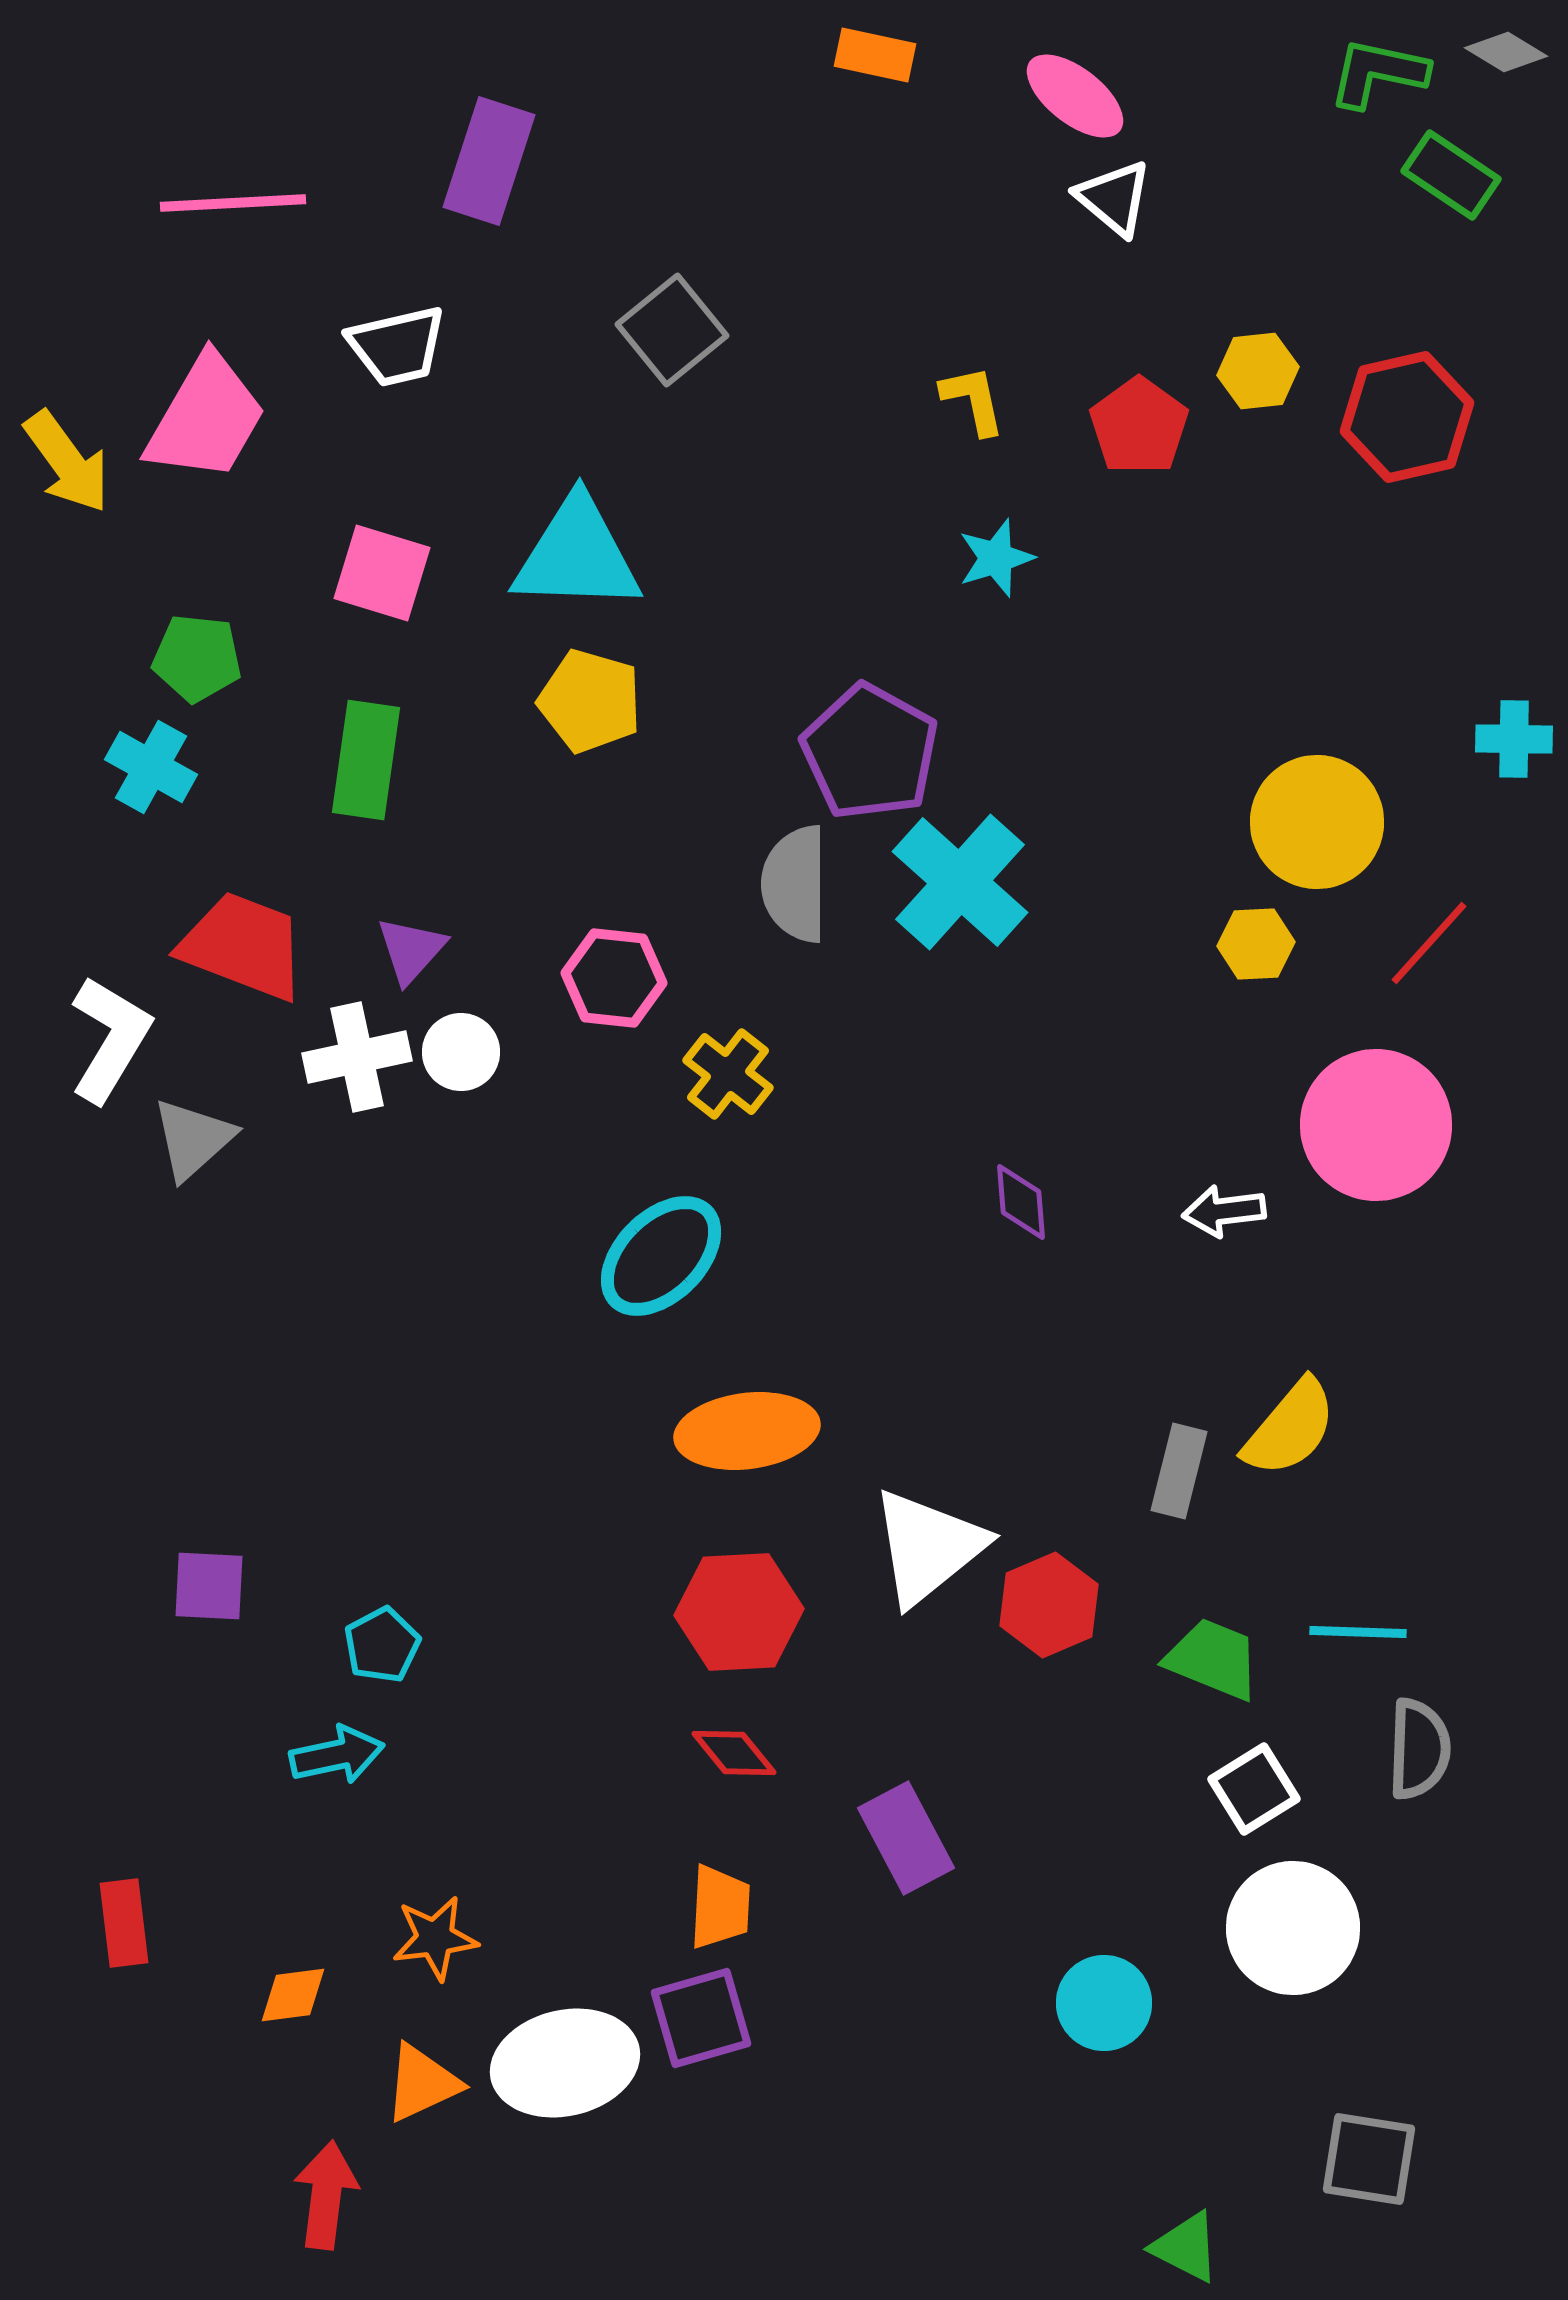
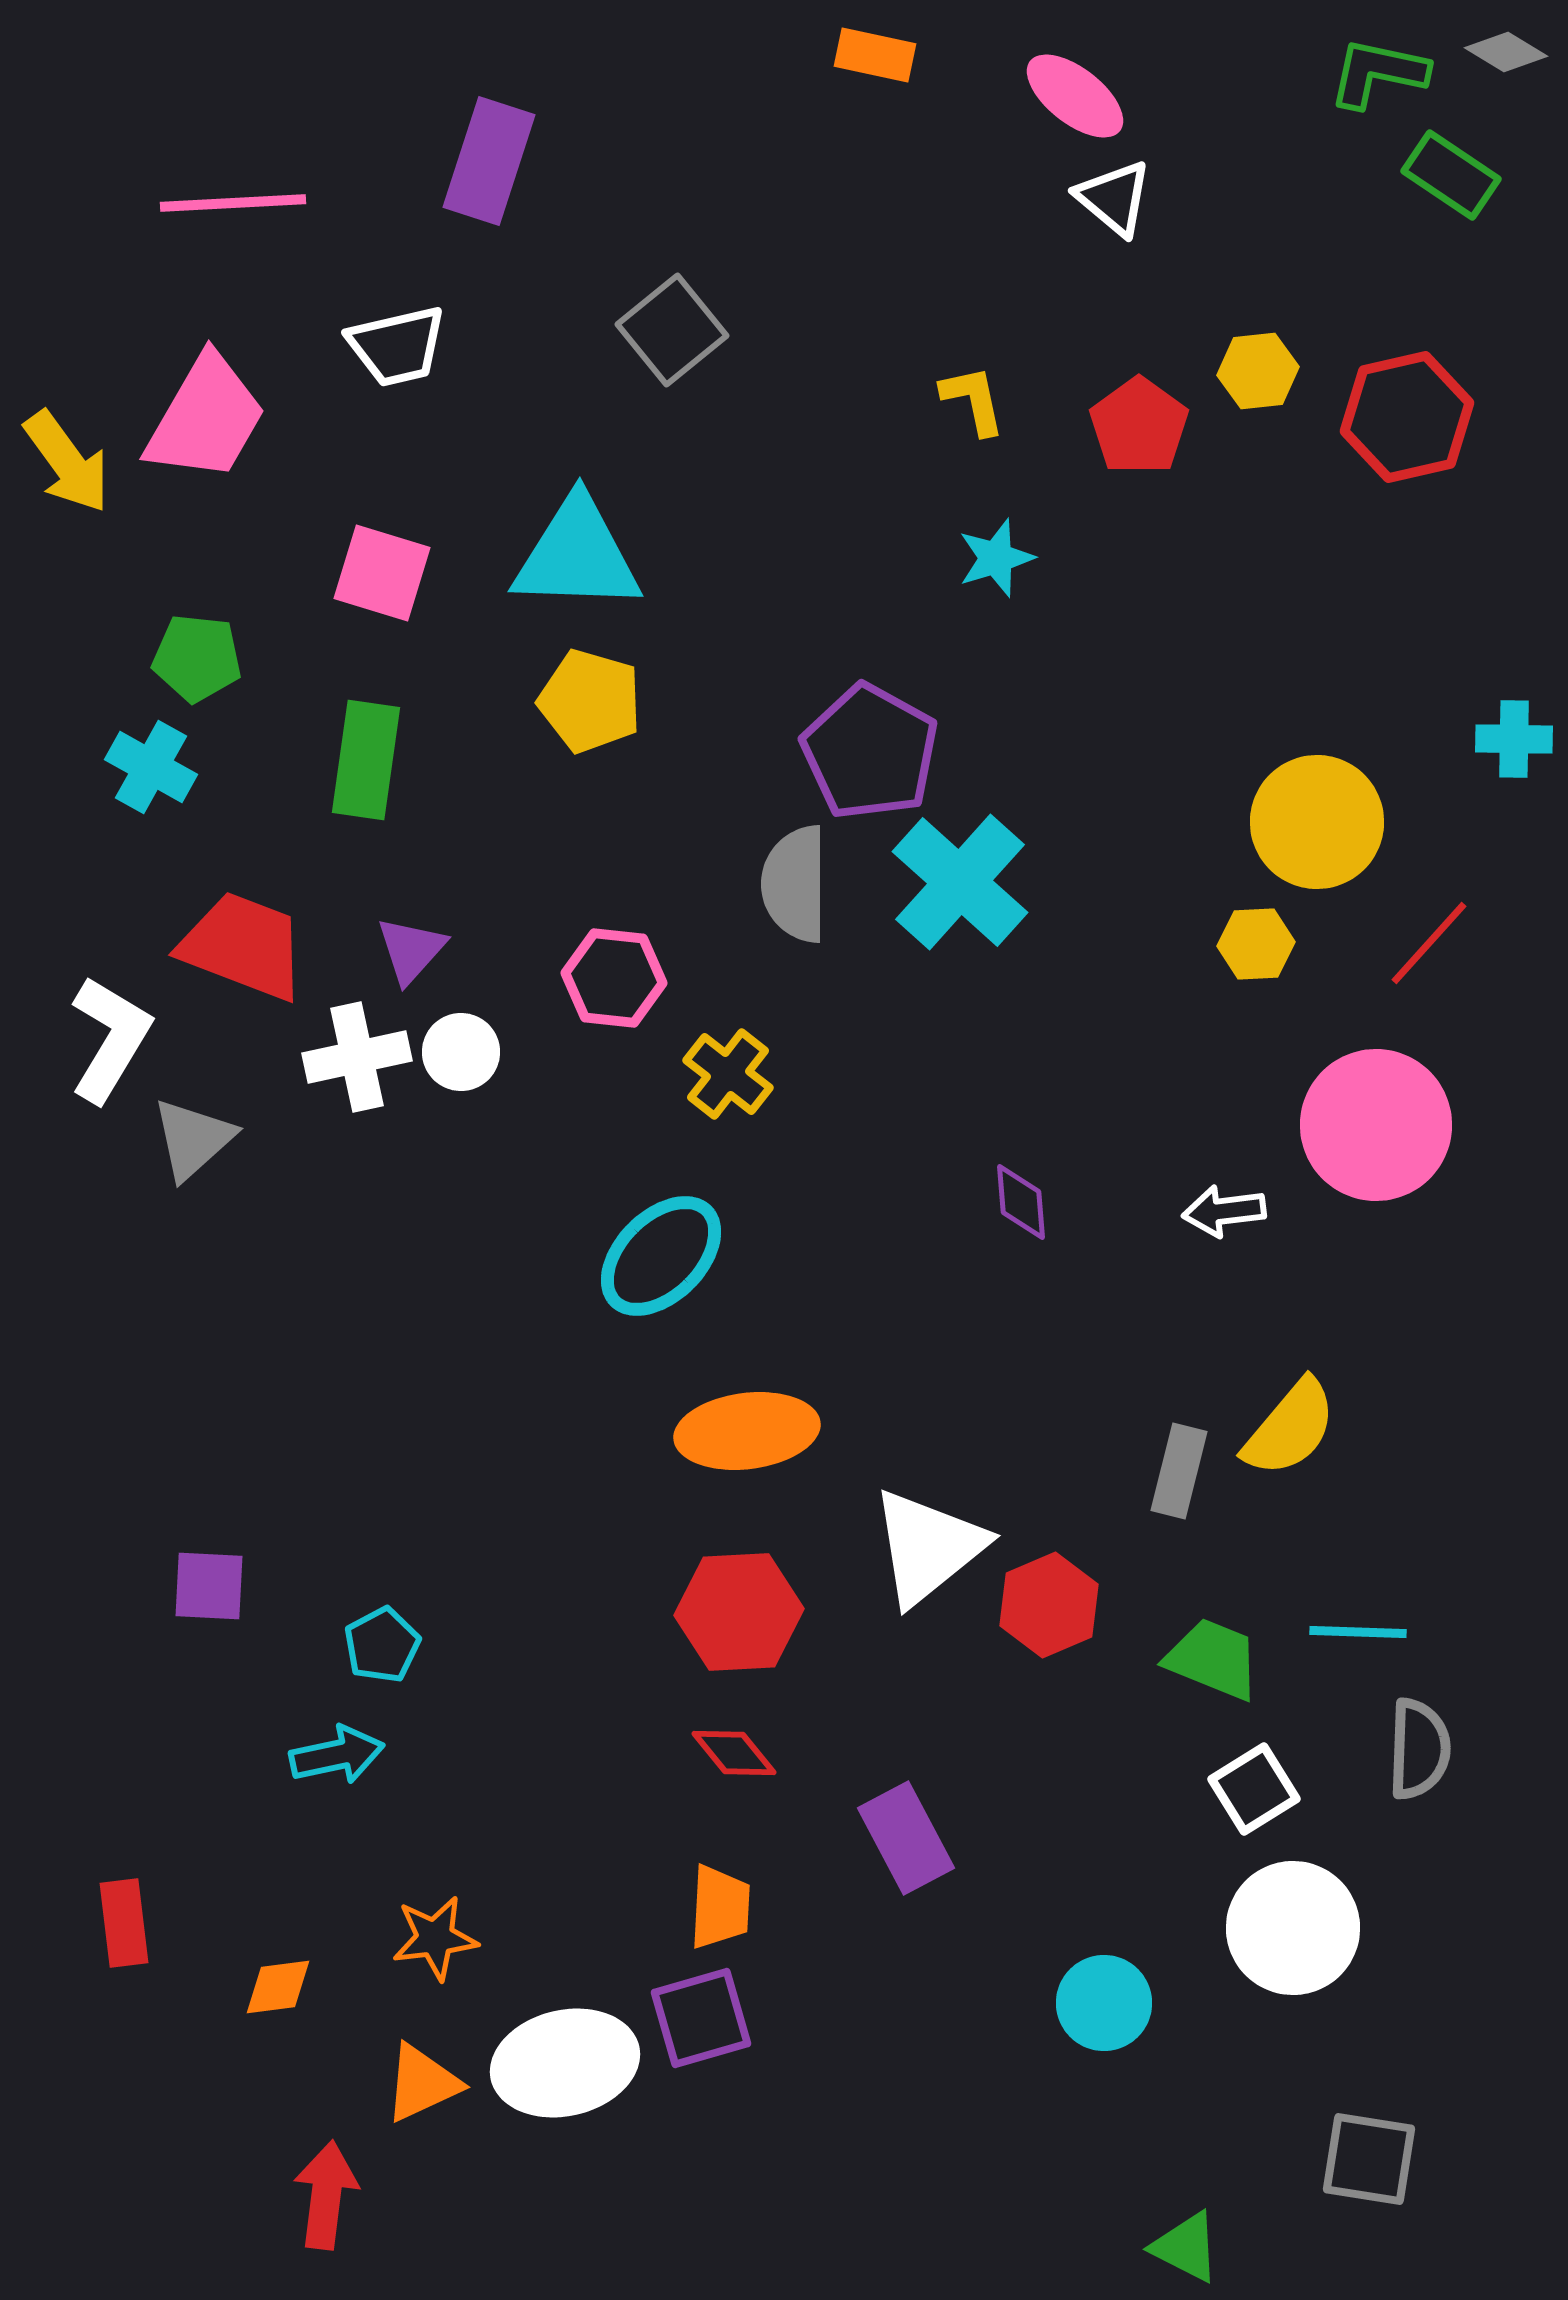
orange diamond at (293, 1995): moved 15 px left, 8 px up
